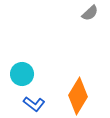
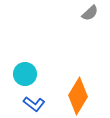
cyan circle: moved 3 px right
